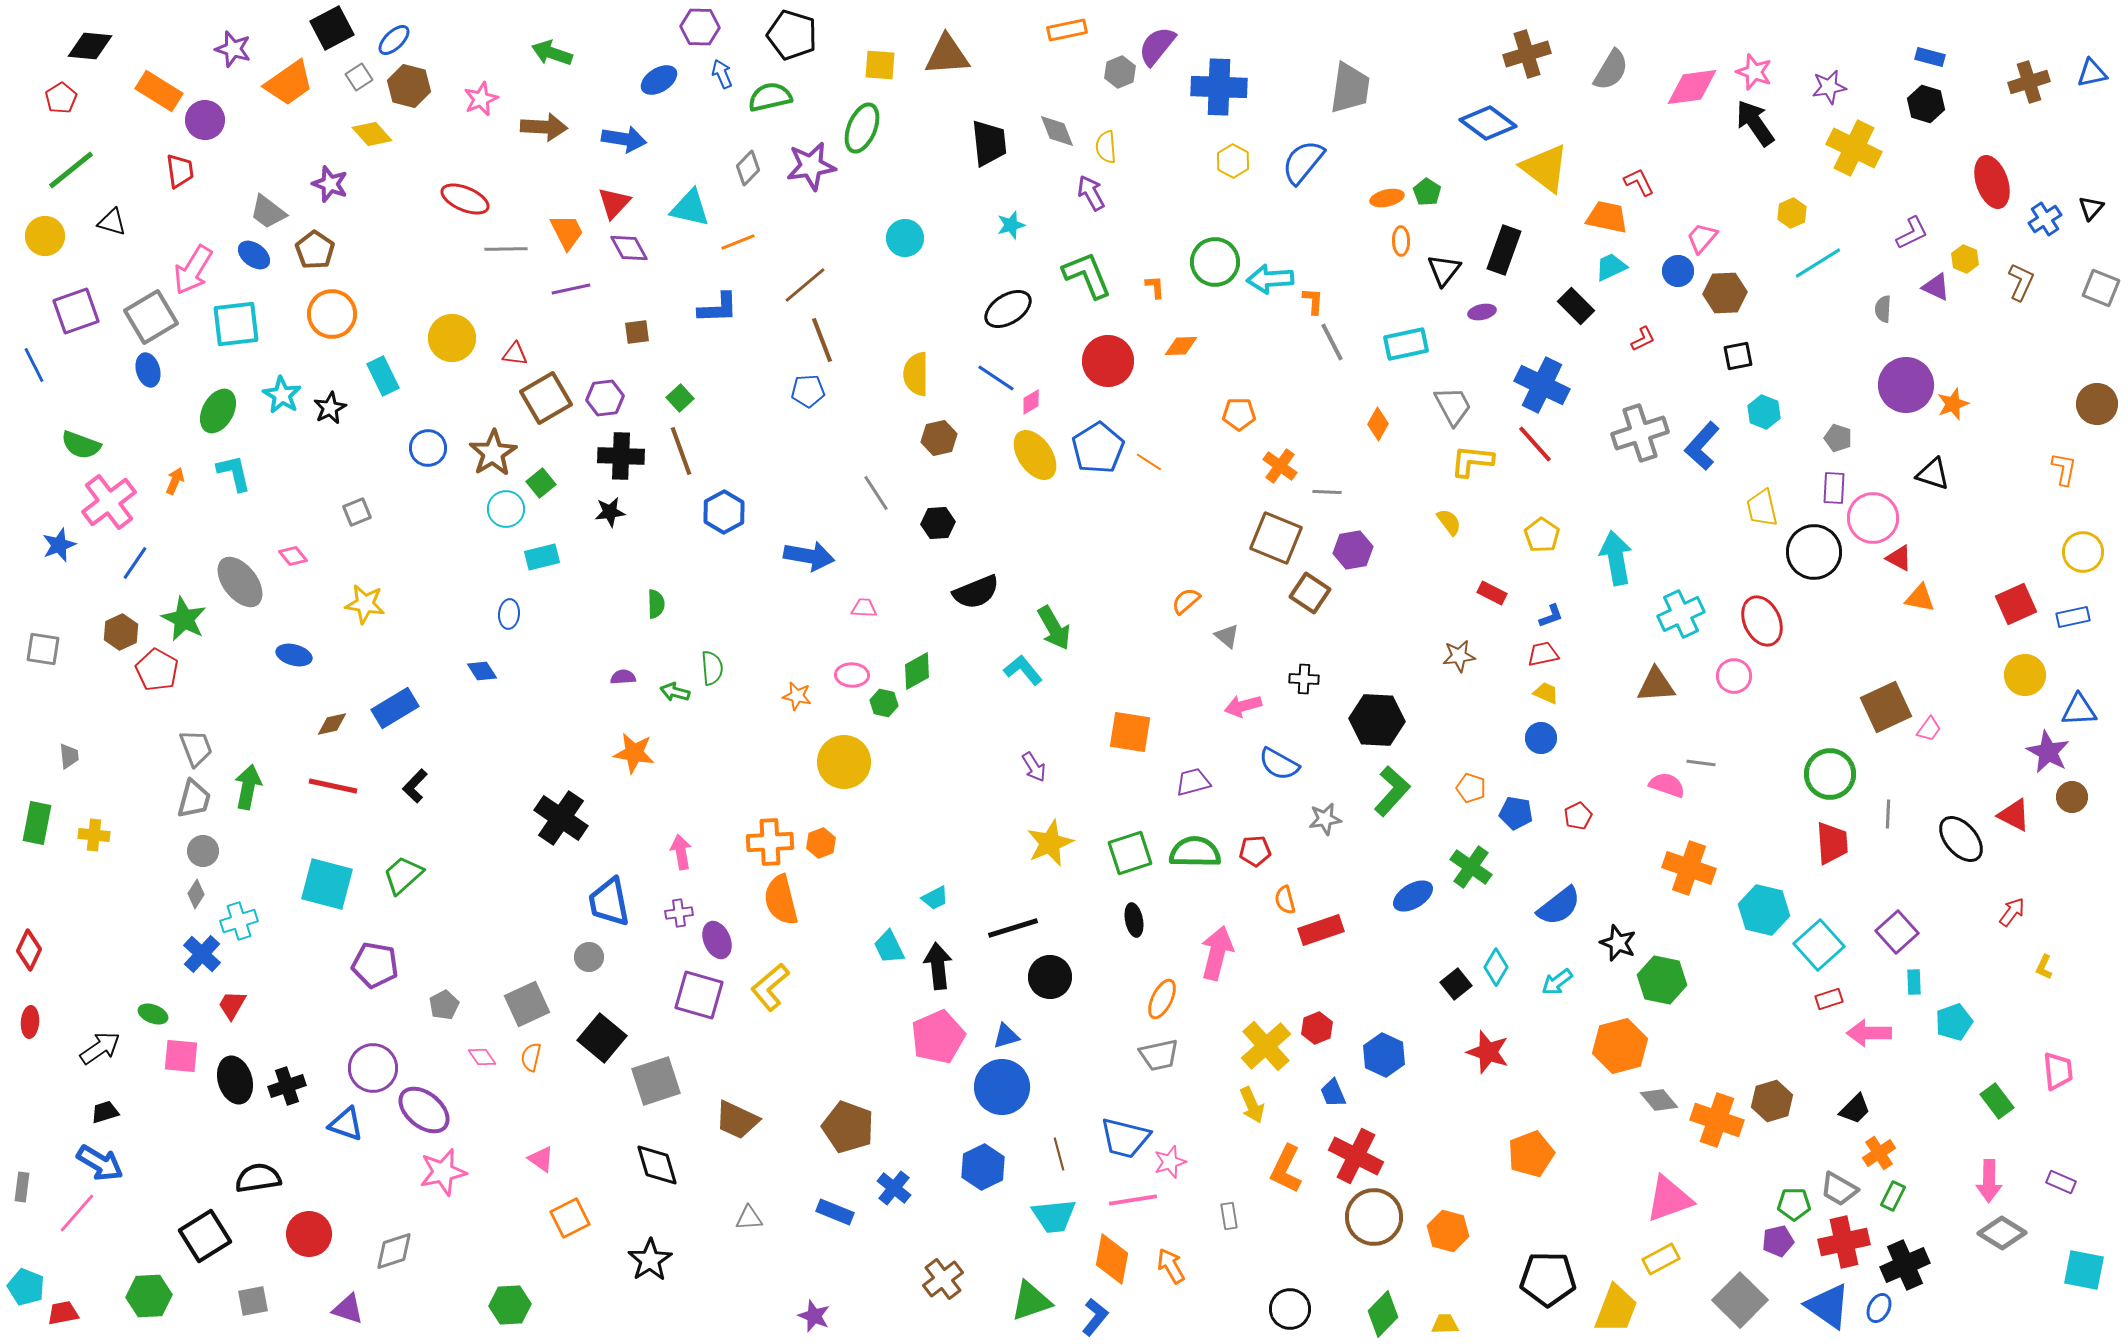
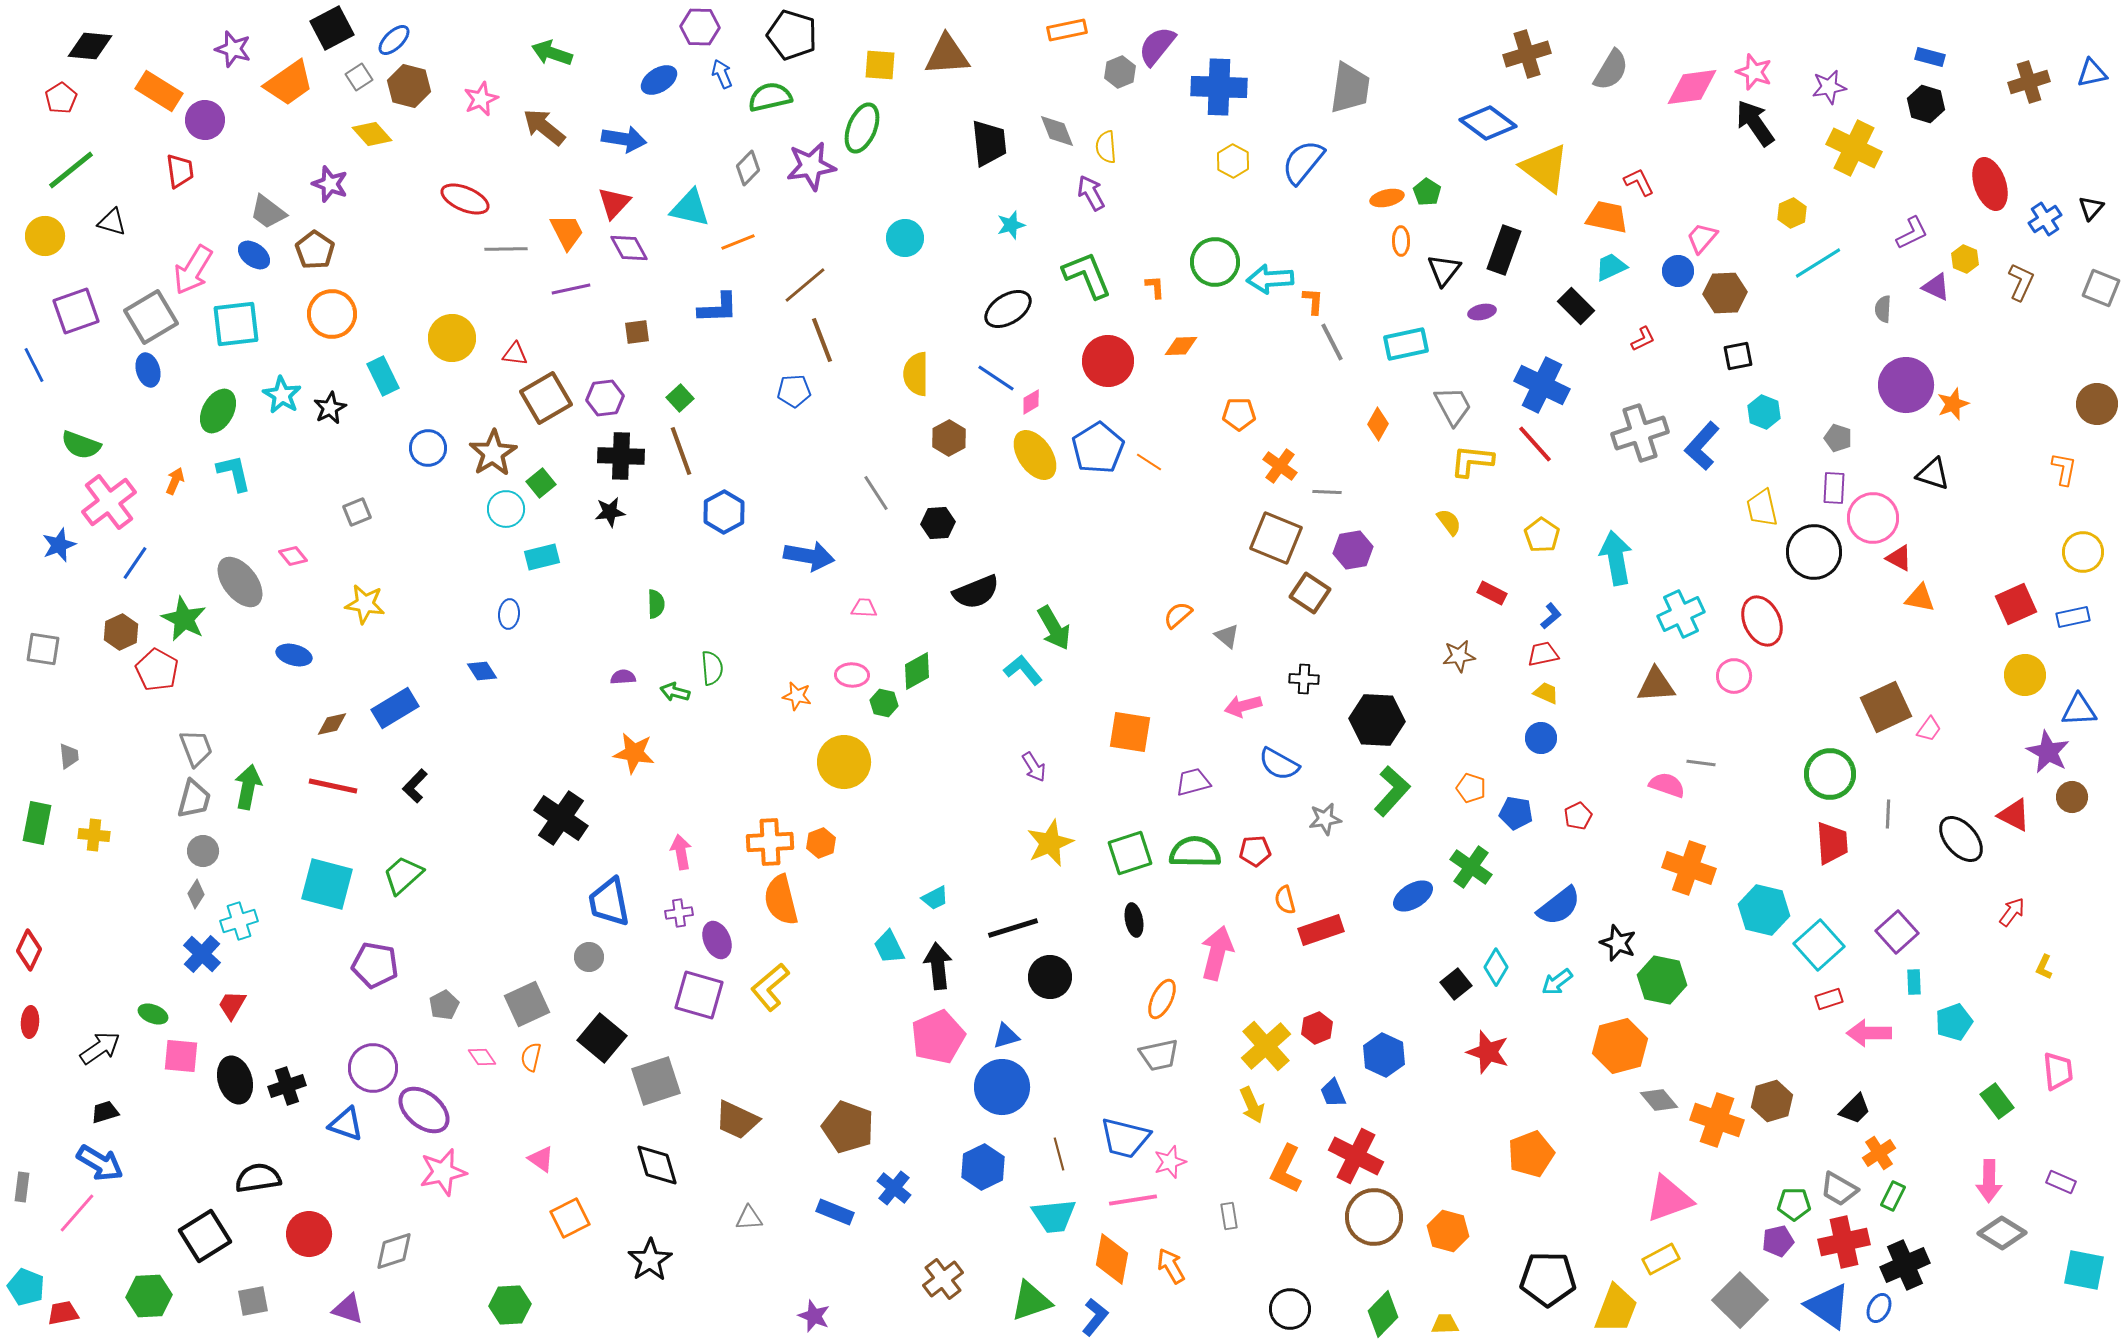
brown arrow at (544, 127): rotated 144 degrees counterclockwise
red ellipse at (1992, 182): moved 2 px left, 2 px down
blue pentagon at (808, 391): moved 14 px left
brown hexagon at (939, 438): moved 10 px right; rotated 16 degrees counterclockwise
orange semicircle at (1186, 601): moved 8 px left, 14 px down
blue L-shape at (1551, 616): rotated 20 degrees counterclockwise
